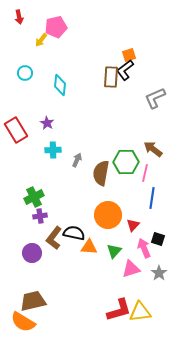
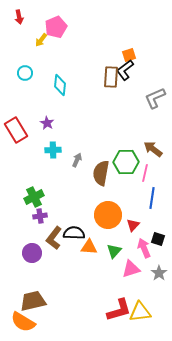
pink pentagon: rotated 10 degrees counterclockwise
black semicircle: rotated 10 degrees counterclockwise
